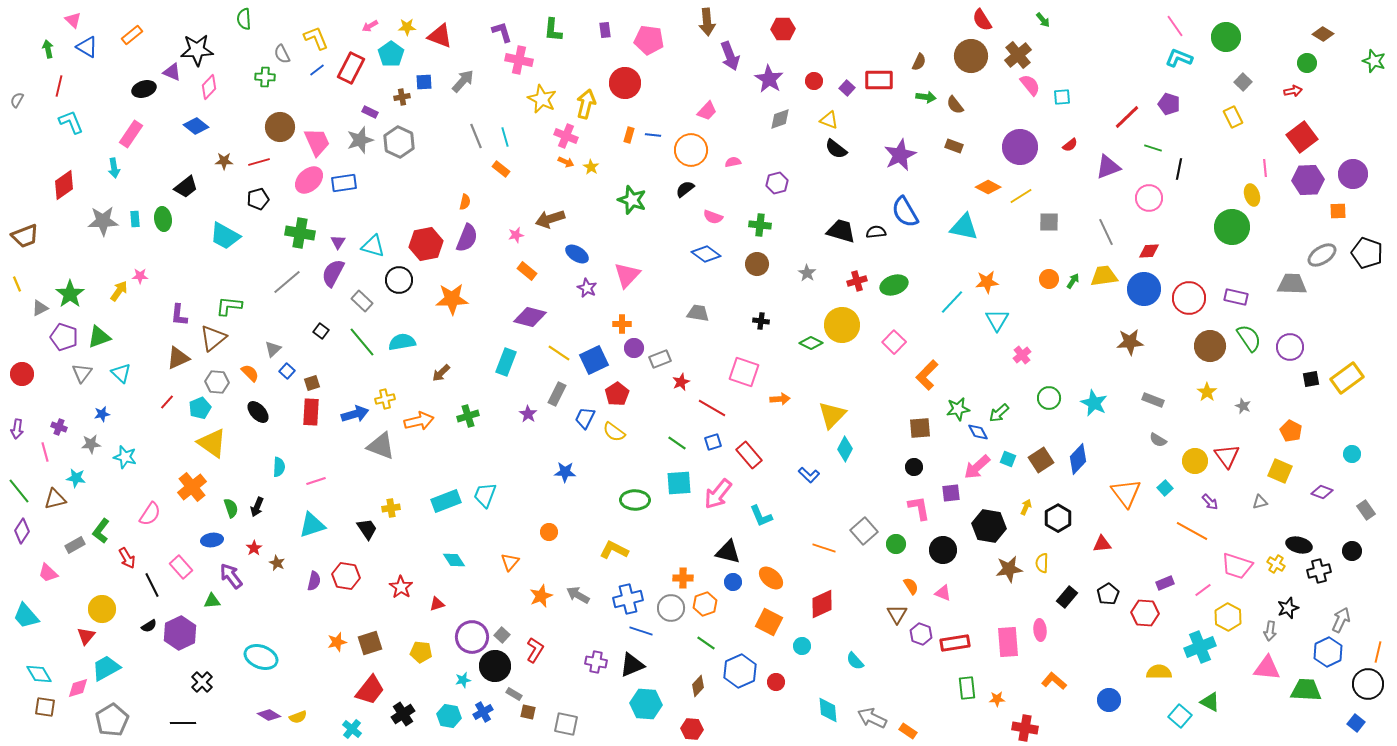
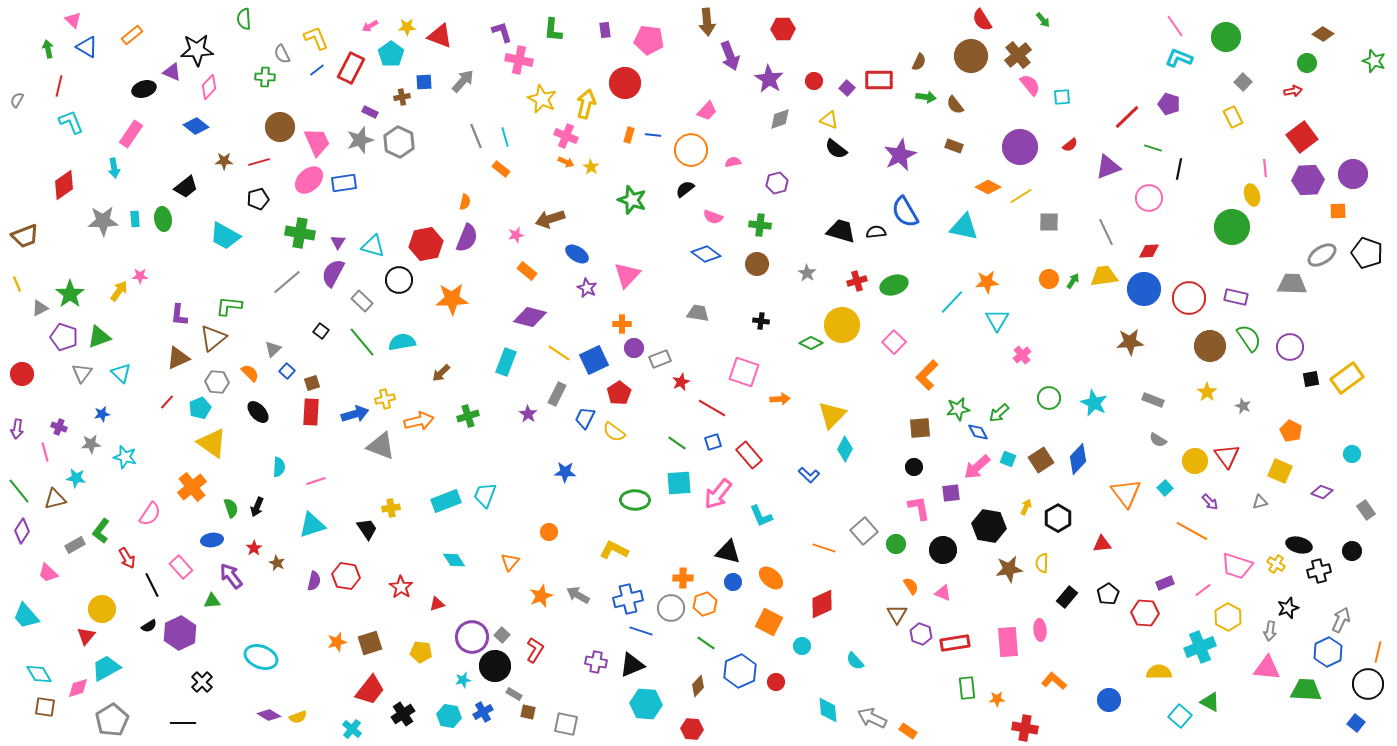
red pentagon at (617, 394): moved 2 px right, 1 px up
